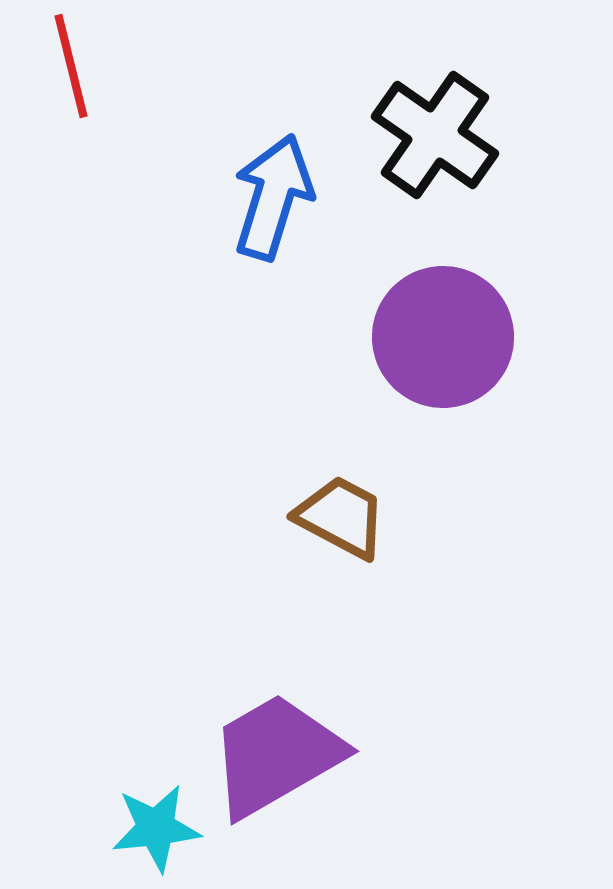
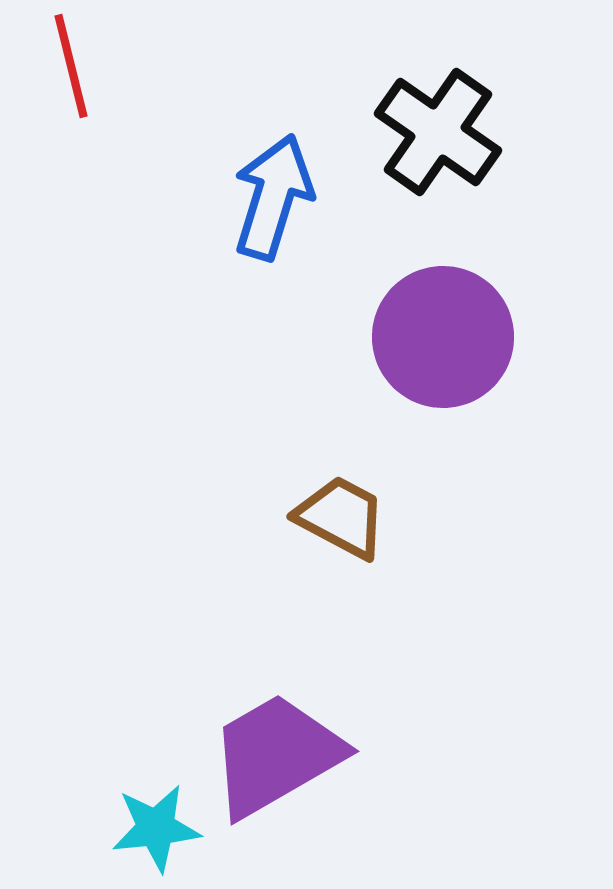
black cross: moved 3 px right, 3 px up
